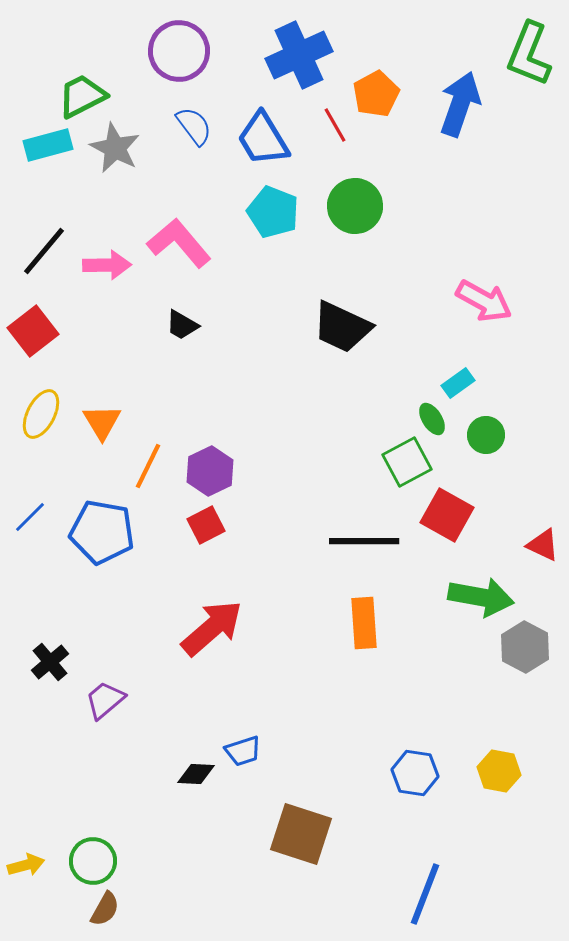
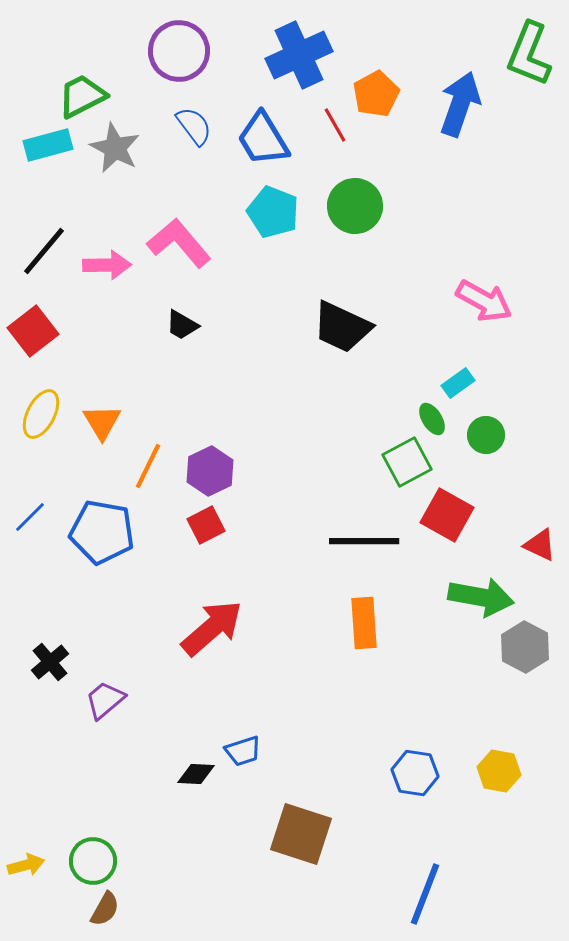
red triangle at (543, 545): moved 3 px left
